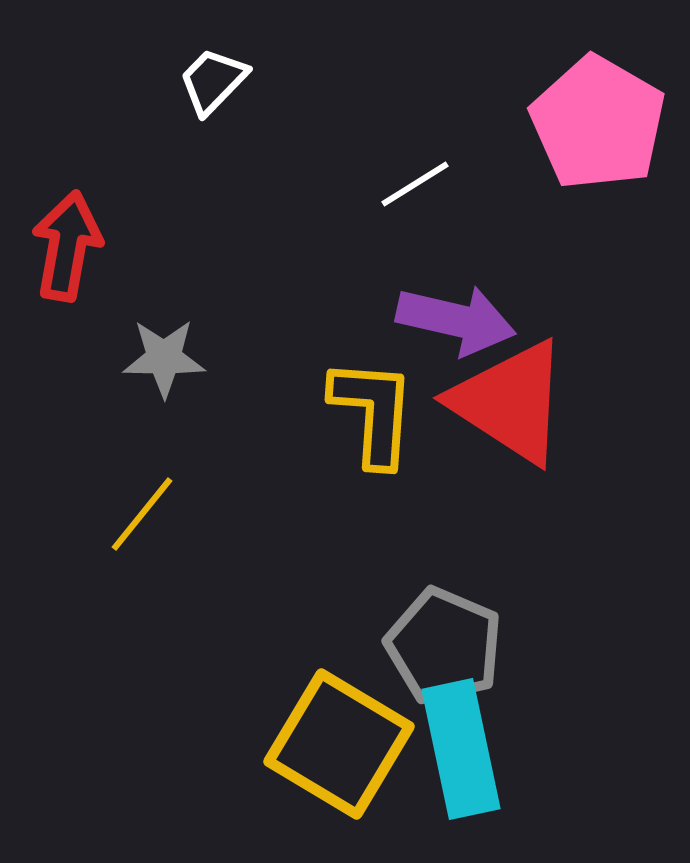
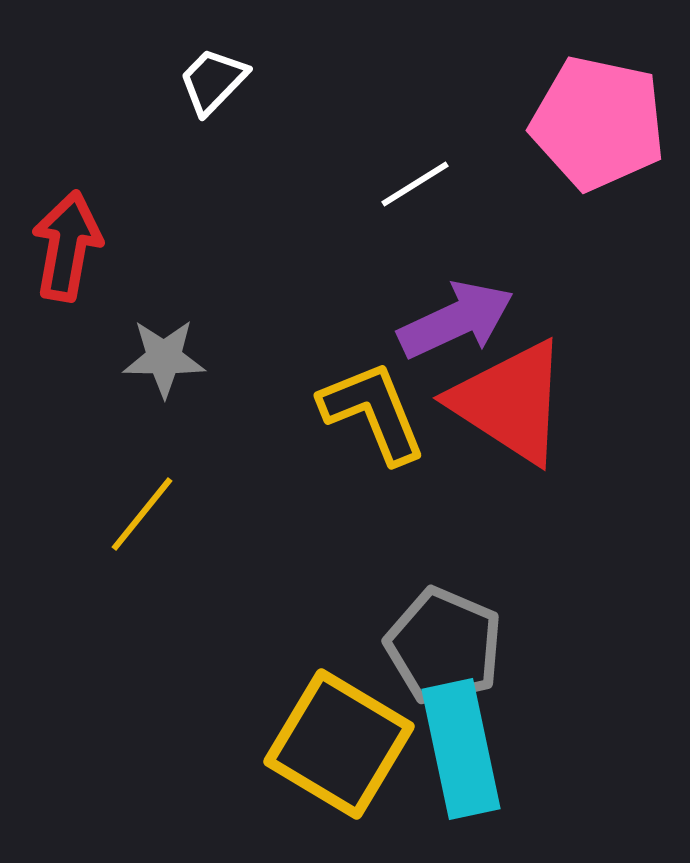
pink pentagon: rotated 18 degrees counterclockwise
purple arrow: rotated 38 degrees counterclockwise
yellow L-shape: rotated 26 degrees counterclockwise
